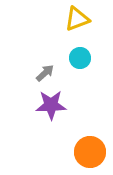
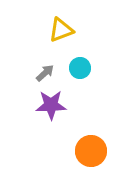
yellow triangle: moved 16 px left, 11 px down
cyan circle: moved 10 px down
orange circle: moved 1 px right, 1 px up
